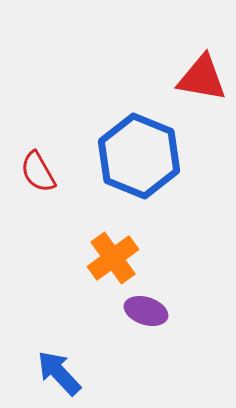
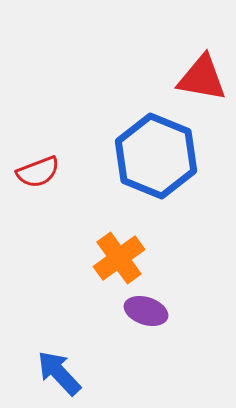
blue hexagon: moved 17 px right
red semicircle: rotated 81 degrees counterclockwise
orange cross: moved 6 px right
